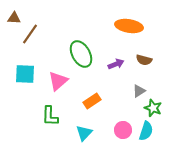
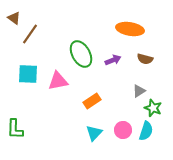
brown triangle: rotated 32 degrees clockwise
orange ellipse: moved 1 px right, 3 px down
brown semicircle: moved 1 px right, 1 px up
purple arrow: moved 3 px left, 4 px up
cyan square: moved 3 px right
pink triangle: rotated 30 degrees clockwise
green L-shape: moved 35 px left, 13 px down
cyan triangle: moved 10 px right
